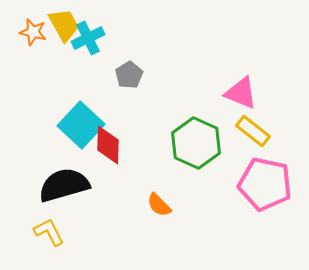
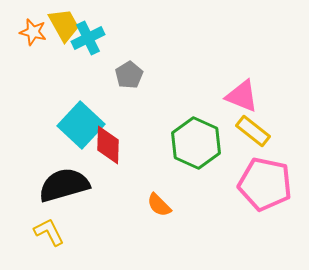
pink triangle: moved 1 px right, 3 px down
